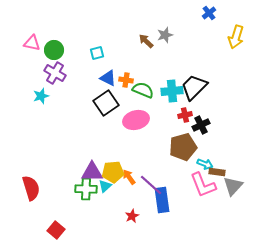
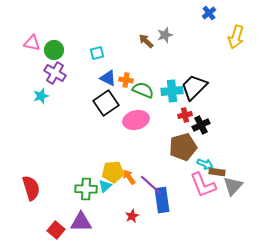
purple triangle: moved 11 px left, 50 px down
